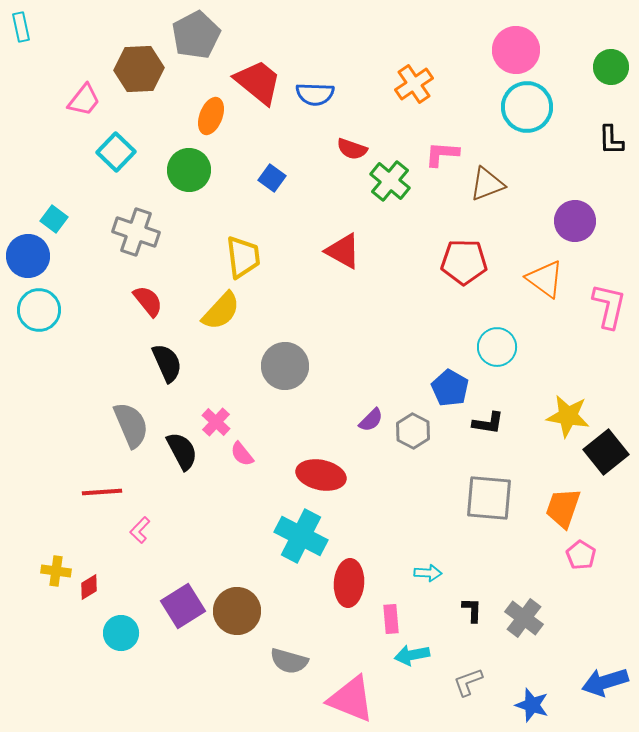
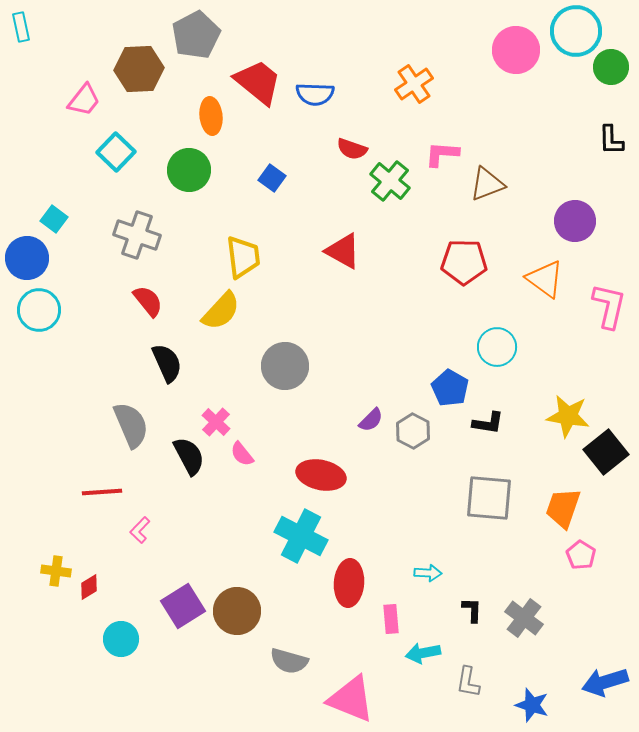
cyan circle at (527, 107): moved 49 px right, 76 px up
orange ellipse at (211, 116): rotated 27 degrees counterclockwise
gray cross at (136, 232): moved 1 px right, 3 px down
blue circle at (28, 256): moved 1 px left, 2 px down
black semicircle at (182, 451): moved 7 px right, 5 px down
cyan circle at (121, 633): moved 6 px down
cyan arrow at (412, 655): moved 11 px right, 2 px up
gray L-shape at (468, 682): rotated 60 degrees counterclockwise
